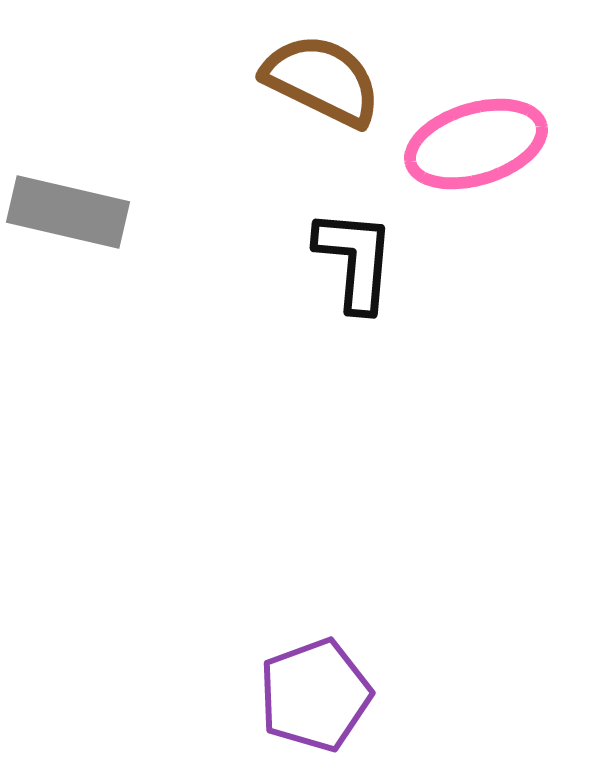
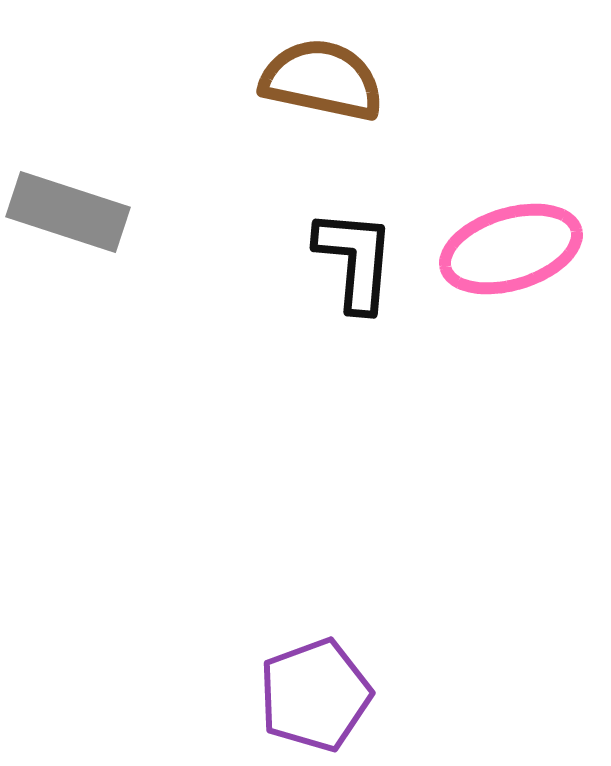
brown semicircle: rotated 14 degrees counterclockwise
pink ellipse: moved 35 px right, 105 px down
gray rectangle: rotated 5 degrees clockwise
